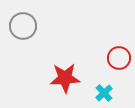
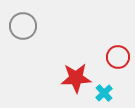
red circle: moved 1 px left, 1 px up
red star: moved 11 px right
